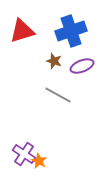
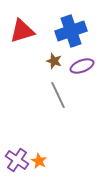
gray line: rotated 36 degrees clockwise
purple cross: moved 7 px left, 6 px down
